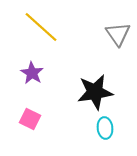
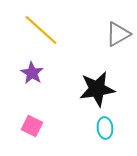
yellow line: moved 3 px down
gray triangle: rotated 36 degrees clockwise
black star: moved 2 px right, 3 px up
pink square: moved 2 px right, 7 px down
